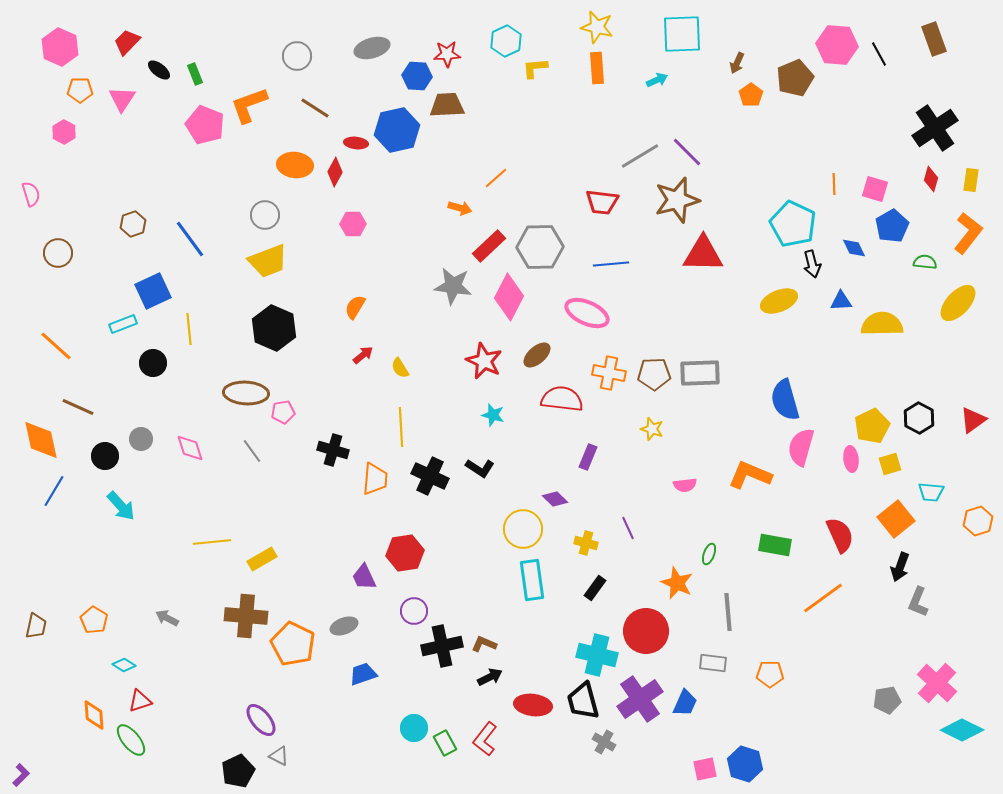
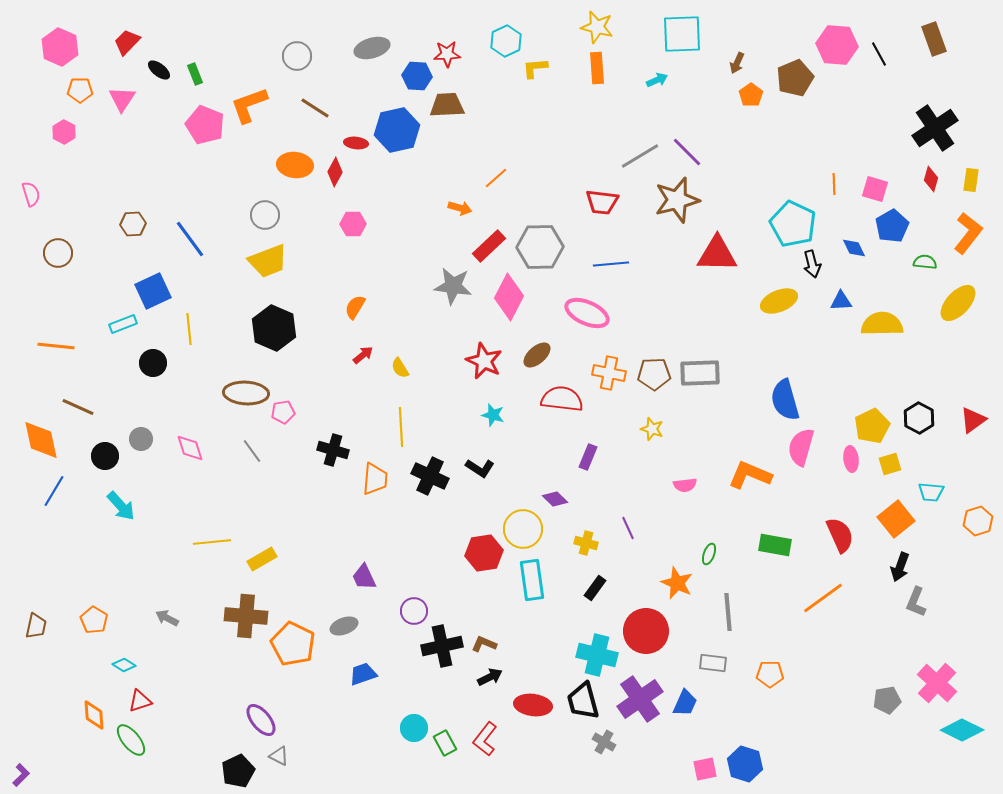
brown hexagon at (133, 224): rotated 15 degrees clockwise
red triangle at (703, 254): moved 14 px right
orange line at (56, 346): rotated 36 degrees counterclockwise
red hexagon at (405, 553): moved 79 px right
gray L-shape at (918, 602): moved 2 px left
